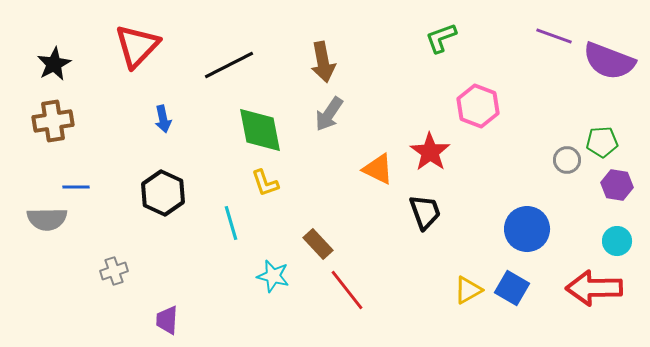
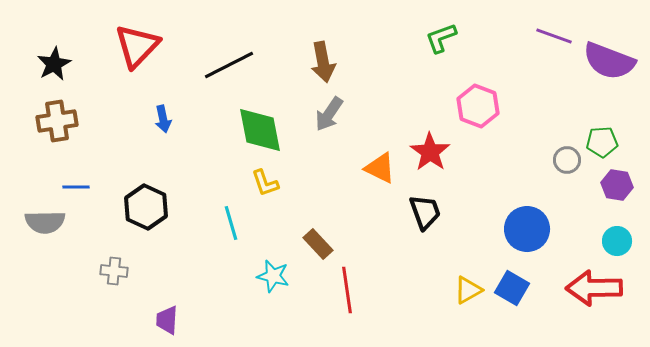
brown cross: moved 4 px right
orange triangle: moved 2 px right, 1 px up
black hexagon: moved 17 px left, 14 px down
gray semicircle: moved 2 px left, 3 px down
gray cross: rotated 24 degrees clockwise
red line: rotated 30 degrees clockwise
